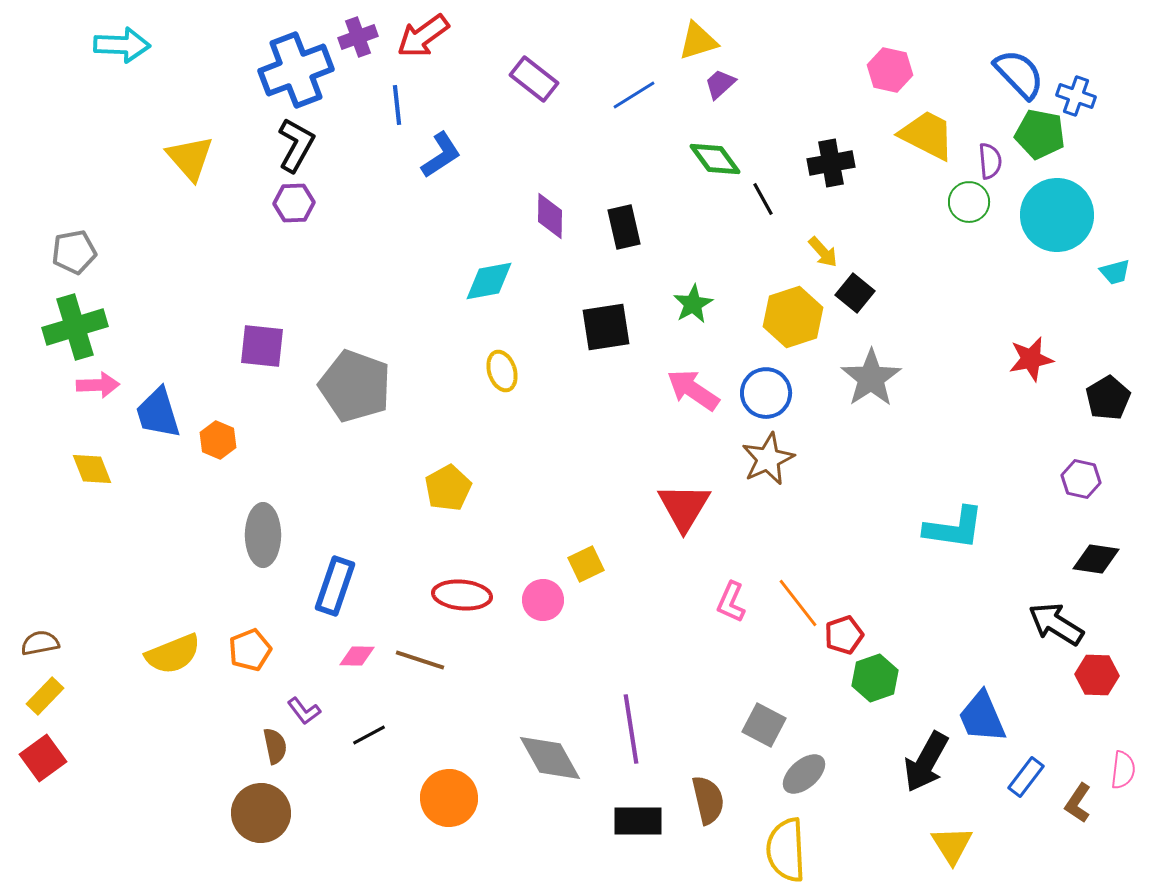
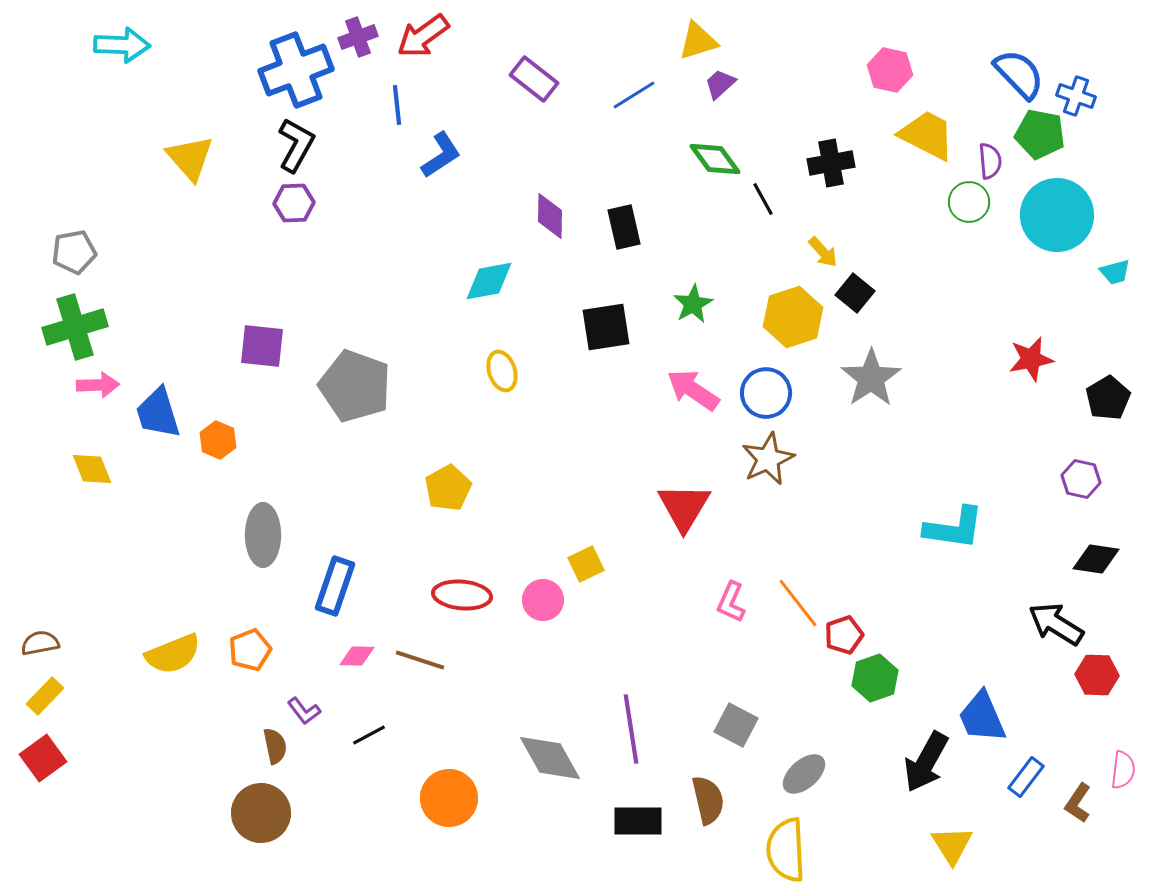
gray square at (764, 725): moved 28 px left
